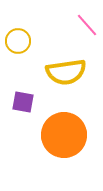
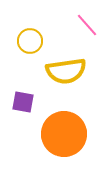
yellow circle: moved 12 px right
yellow semicircle: moved 1 px up
orange circle: moved 1 px up
